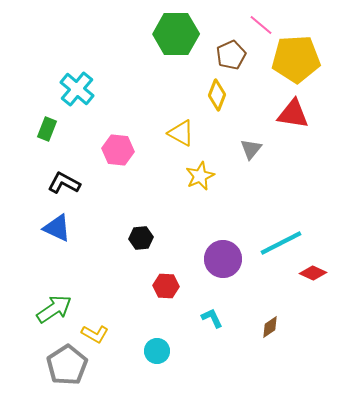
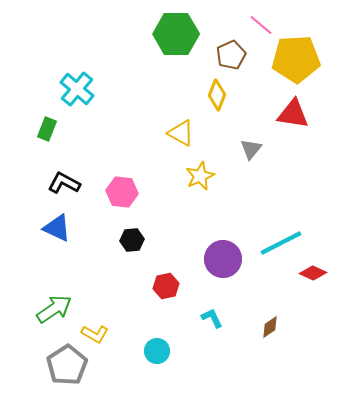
pink hexagon: moved 4 px right, 42 px down
black hexagon: moved 9 px left, 2 px down
red hexagon: rotated 15 degrees counterclockwise
